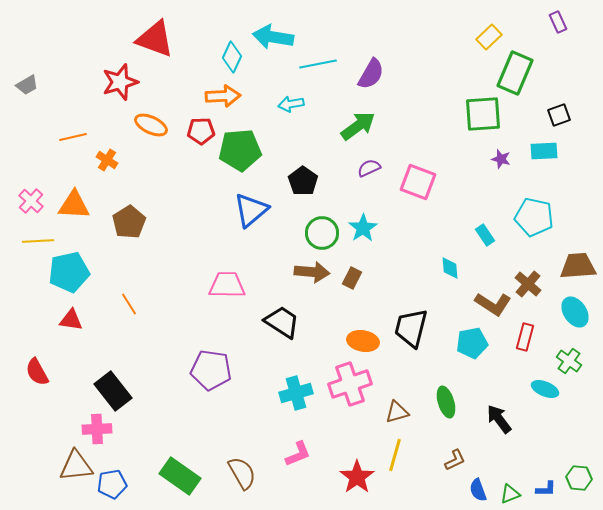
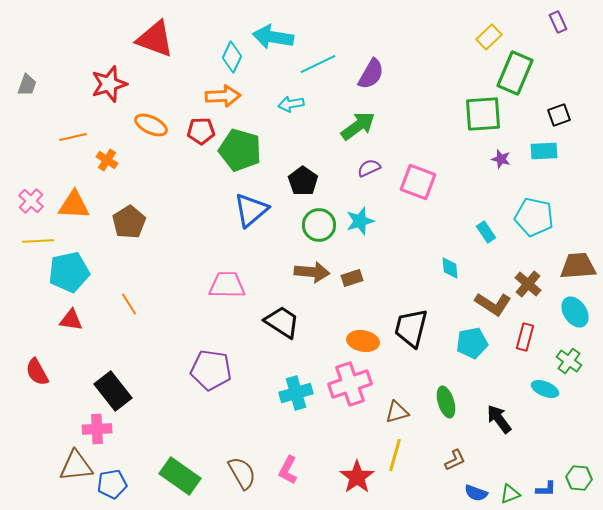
cyan line at (318, 64): rotated 15 degrees counterclockwise
red star at (120, 82): moved 11 px left, 2 px down
gray trapezoid at (27, 85): rotated 40 degrees counterclockwise
green pentagon at (240, 150): rotated 21 degrees clockwise
cyan star at (363, 228): moved 3 px left, 7 px up; rotated 16 degrees clockwise
green circle at (322, 233): moved 3 px left, 8 px up
cyan rectangle at (485, 235): moved 1 px right, 3 px up
brown rectangle at (352, 278): rotated 45 degrees clockwise
pink L-shape at (298, 454): moved 10 px left, 16 px down; rotated 140 degrees clockwise
blue semicircle at (478, 490): moved 2 px left, 3 px down; rotated 50 degrees counterclockwise
